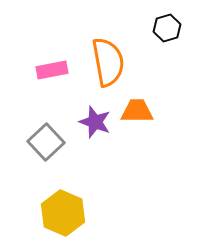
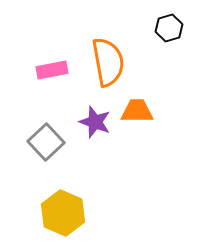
black hexagon: moved 2 px right
